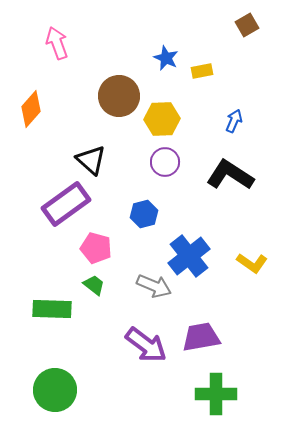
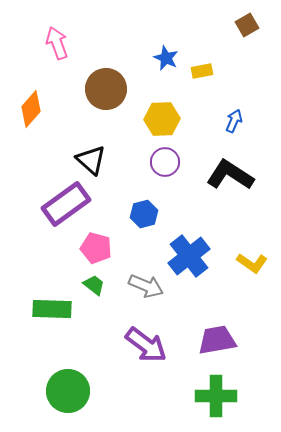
brown circle: moved 13 px left, 7 px up
gray arrow: moved 8 px left
purple trapezoid: moved 16 px right, 3 px down
green circle: moved 13 px right, 1 px down
green cross: moved 2 px down
